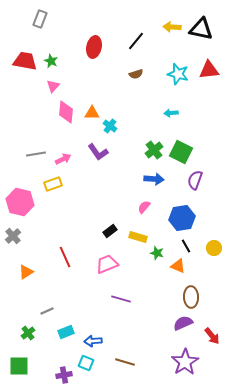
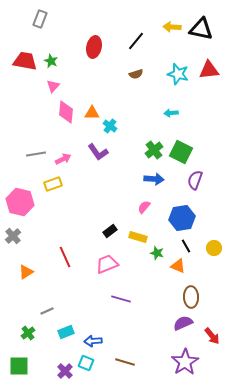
purple cross at (64, 375): moved 1 px right, 4 px up; rotated 35 degrees counterclockwise
